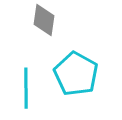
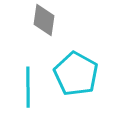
cyan line: moved 2 px right, 1 px up
